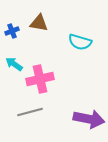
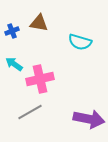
gray line: rotated 15 degrees counterclockwise
